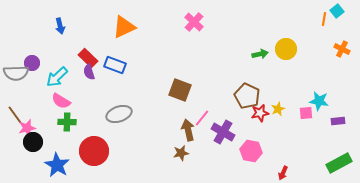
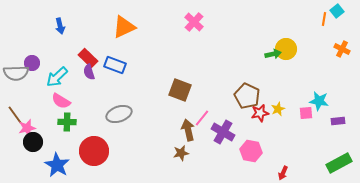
green arrow: moved 13 px right
